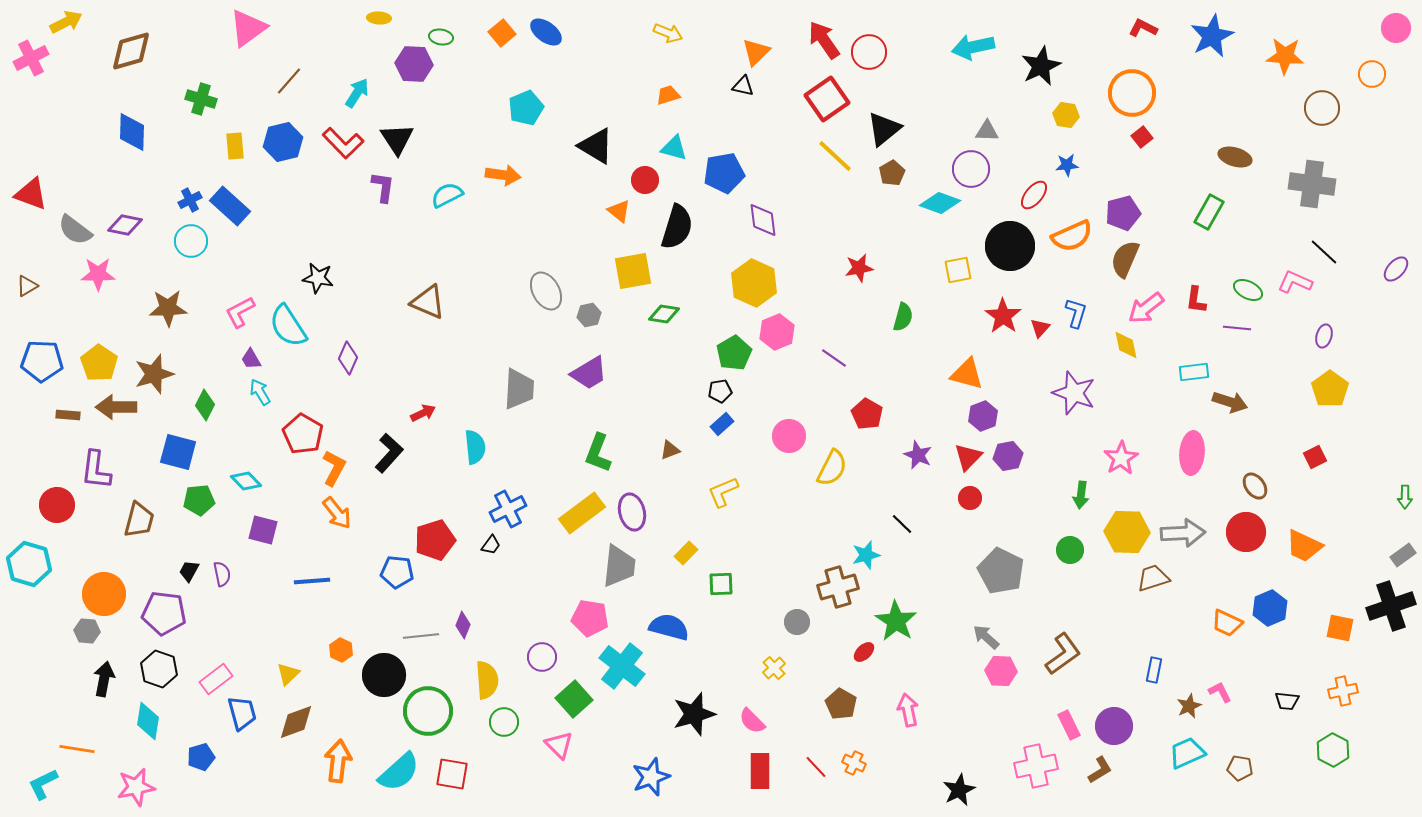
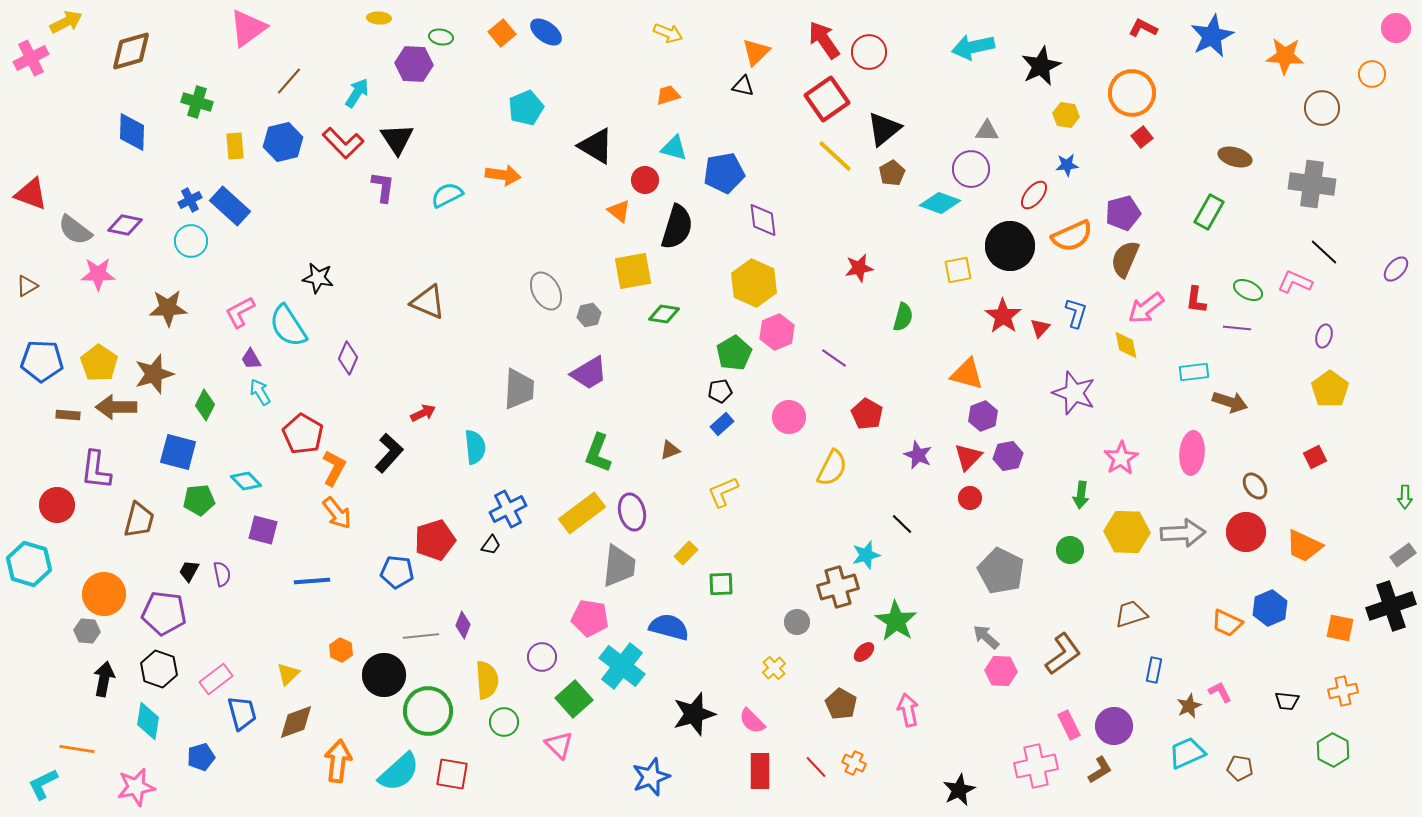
green cross at (201, 99): moved 4 px left, 3 px down
pink circle at (789, 436): moved 19 px up
brown trapezoid at (1153, 578): moved 22 px left, 36 px down
